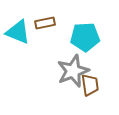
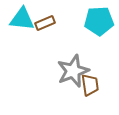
brown rectangle: rotated 12 degrees counterclockwise
cyan triangle: moved 4 px right, 13 px up; rotated 16 degrees counterclockwise
cyan pentagon: moved 14 px right, 16 px up
